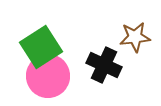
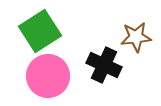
brown star: moved 1 px right
green square: moved 1 px left, 16 px up
